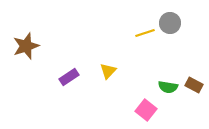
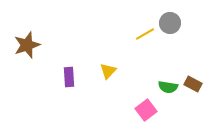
yellow line: moved 1 px down; rotated 12 degrees counterclockwise
brown star: moved 1 px right, 1 px up
purple rectangle: rotated 60 degrees counterclockwise
brown rectangle: moved 1 px left, 1 px up
pink square: rotated 15 degrees clockwise
